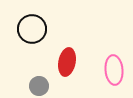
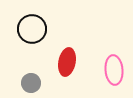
gray circle: moved 8 px left, 3 px up
